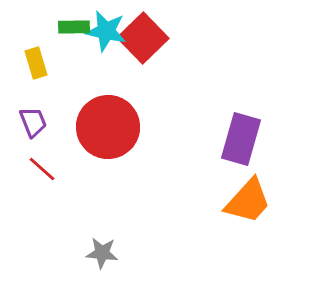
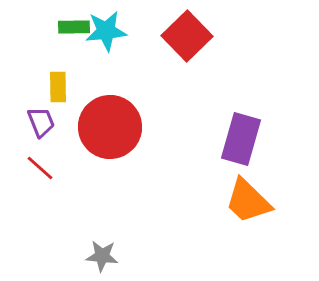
cyan star: rotated 18 degrees counterclockwise
red square: moved 44 px right, 2 px up
yellow rectangle: moved 22 px right, 24 px down; rotated 16 degrees clockwise
purple trapezoid: moved 8 px right
red circle: moved 2 px right
red line: moved 2 px left, 1 px up
orange trapezoid: rotated 92 degrees clockwise
gray star: moved 3 px down
